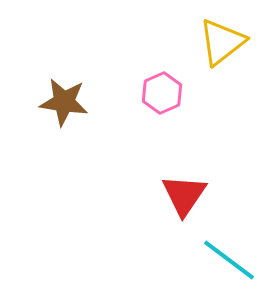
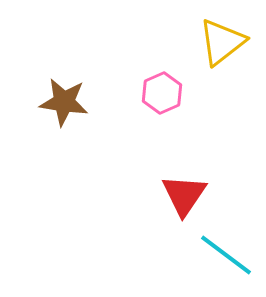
cyan line: moved 3 px left, 5 px up
